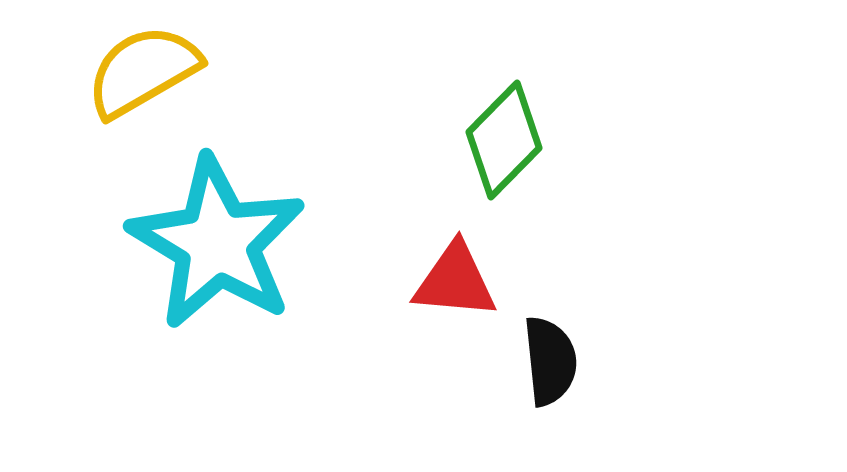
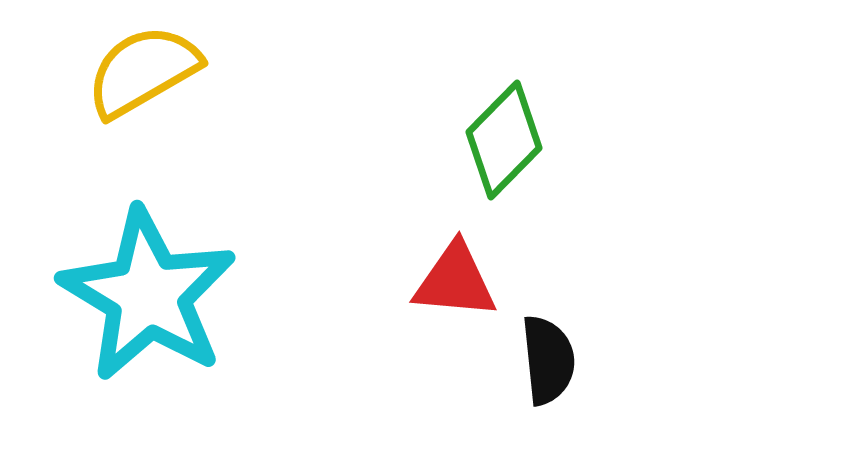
cyan star: moved 69 px left, 52 px down
black semicircle: moved 2 px left, 1 px up
